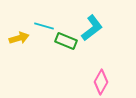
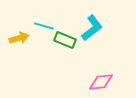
green rectangle: moved 1 px left, 1 px up
pink diamond: rotated 55 degrees clockwise
